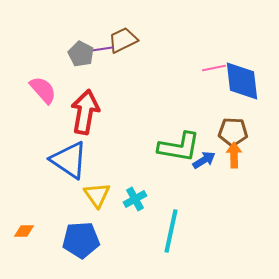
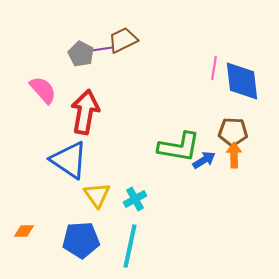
pink line: rotated 70 degrees counterclockwise
cyan line: moved 41 px left, 15 px down
